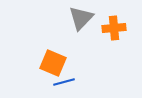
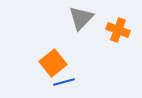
orange cross: moved 4 px right, 2 px down; rotated 25 degrees clockwise
orange square: rotated 28 degrees clockwise
